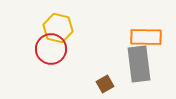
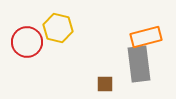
orange rectangle: rotated 16 degrees counterclockwise
red circle: moved 24 px left, 7 px up
brown square: rotated 30 degrees clockwise
